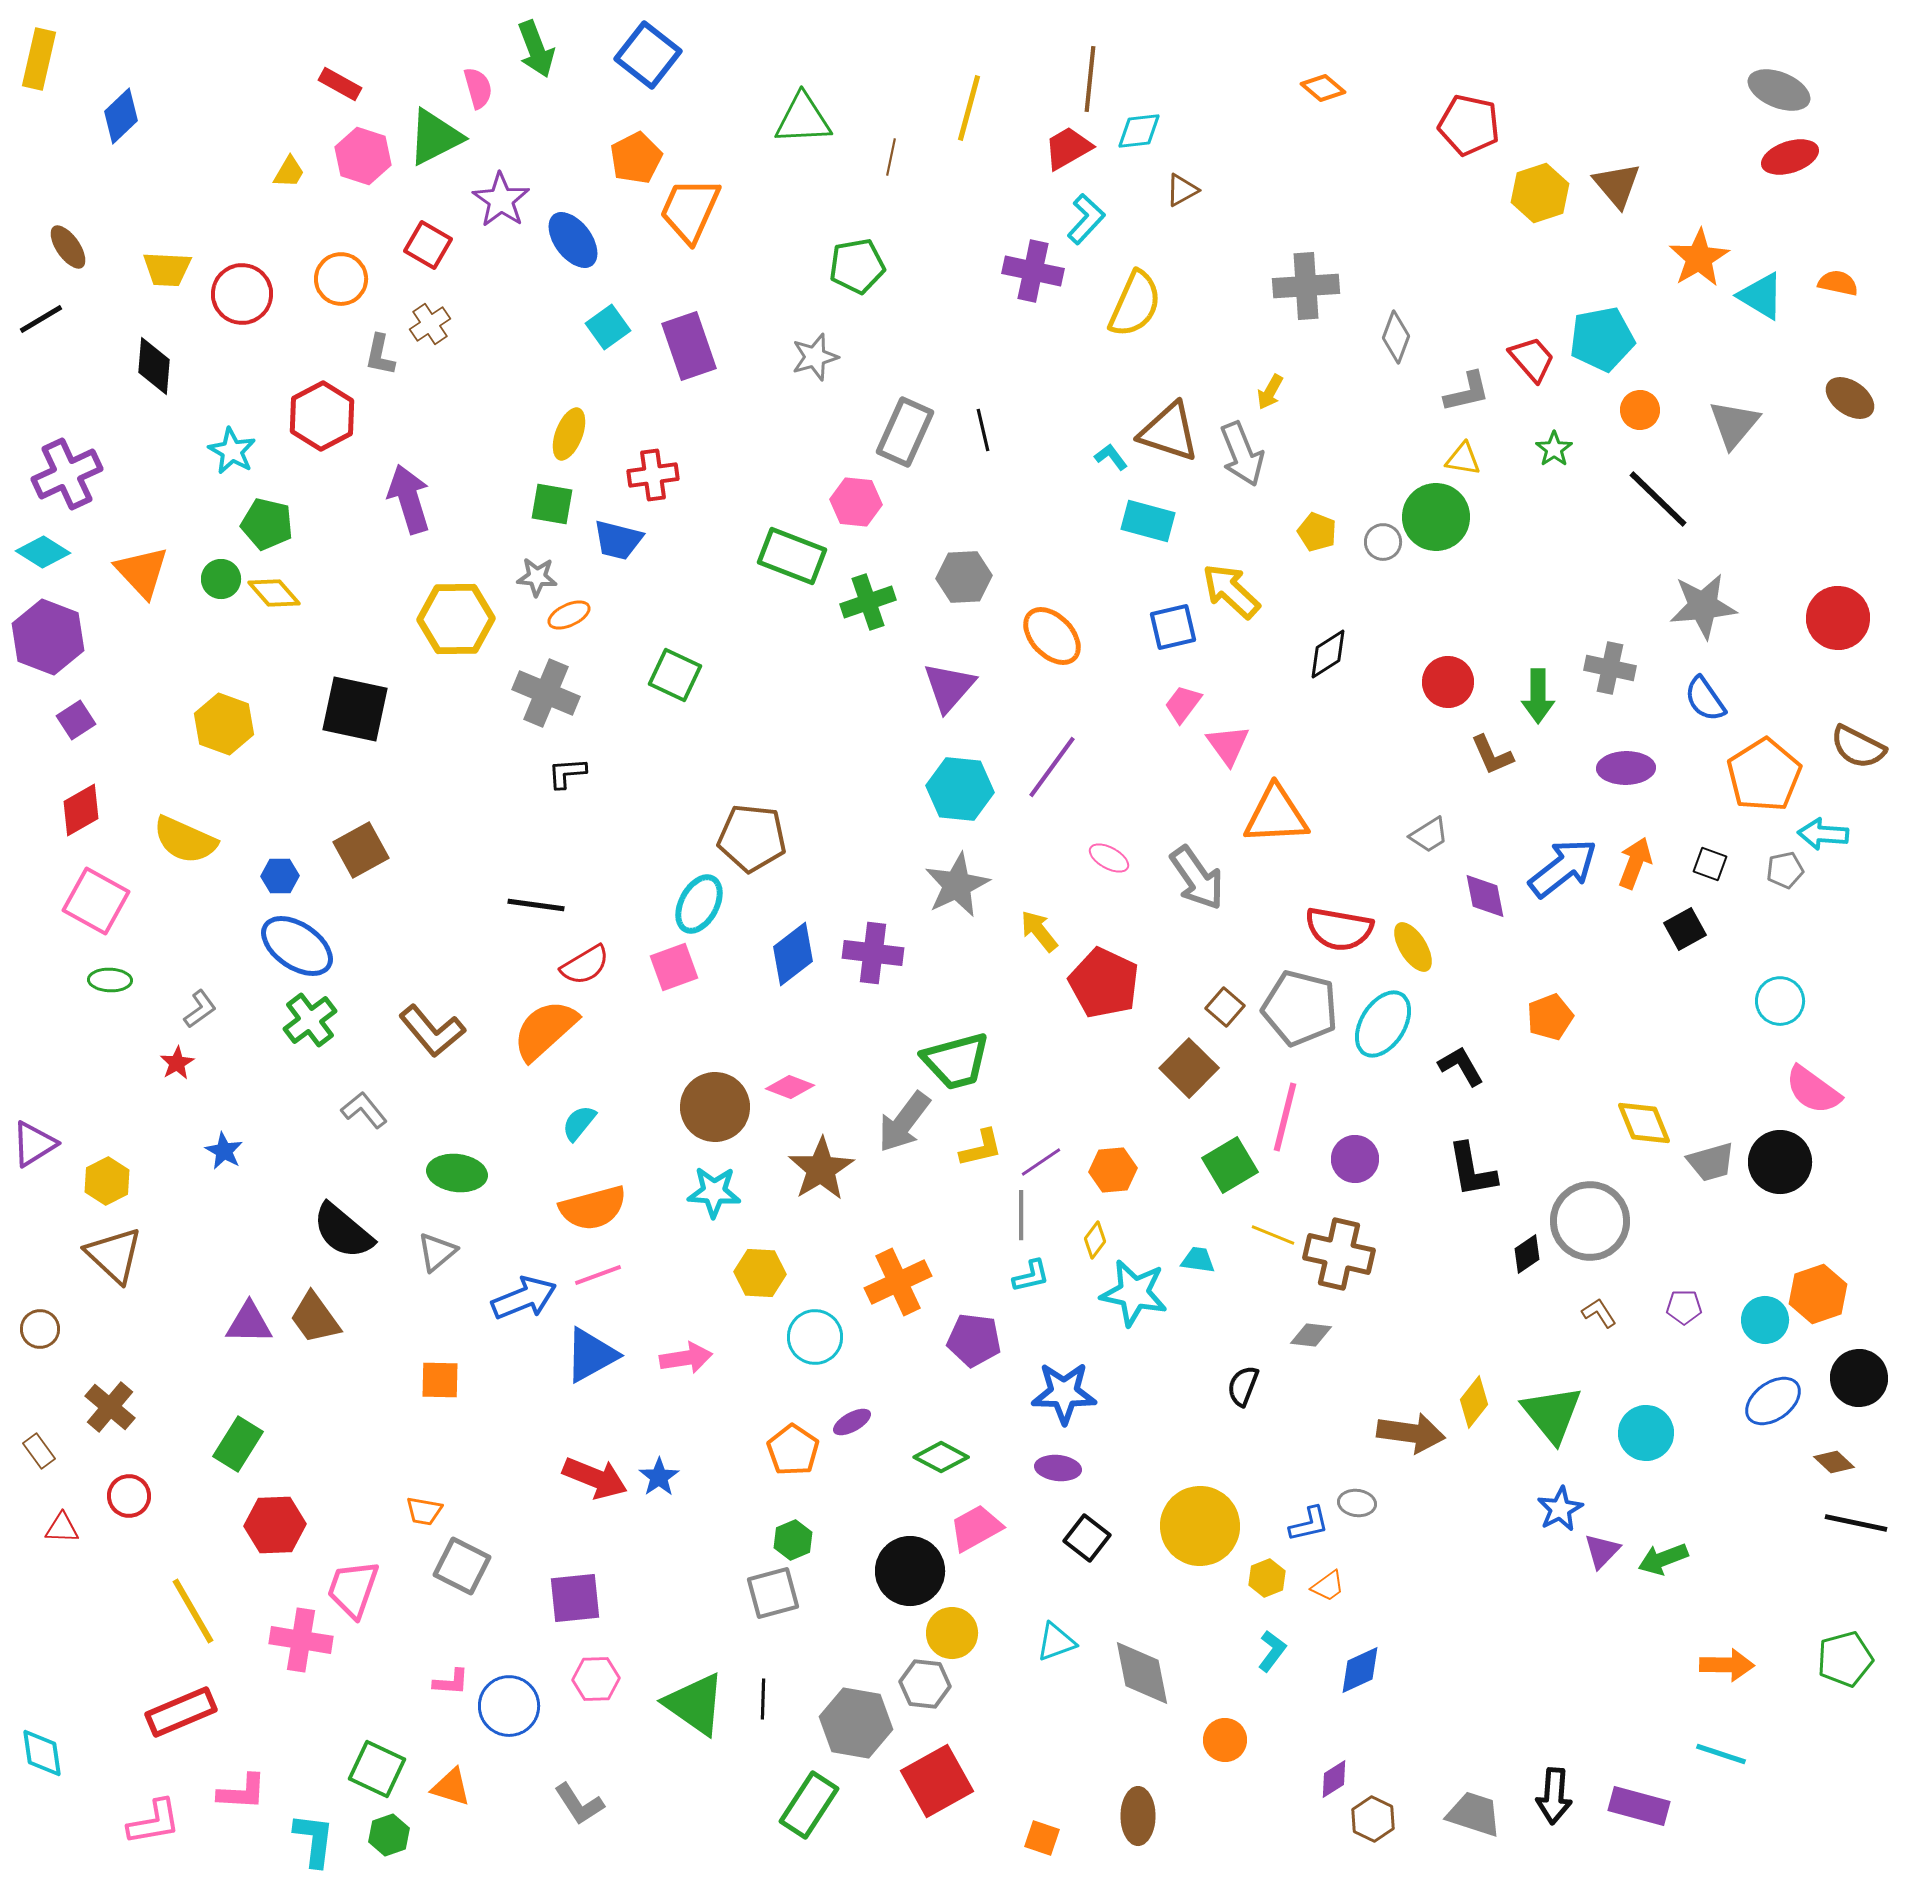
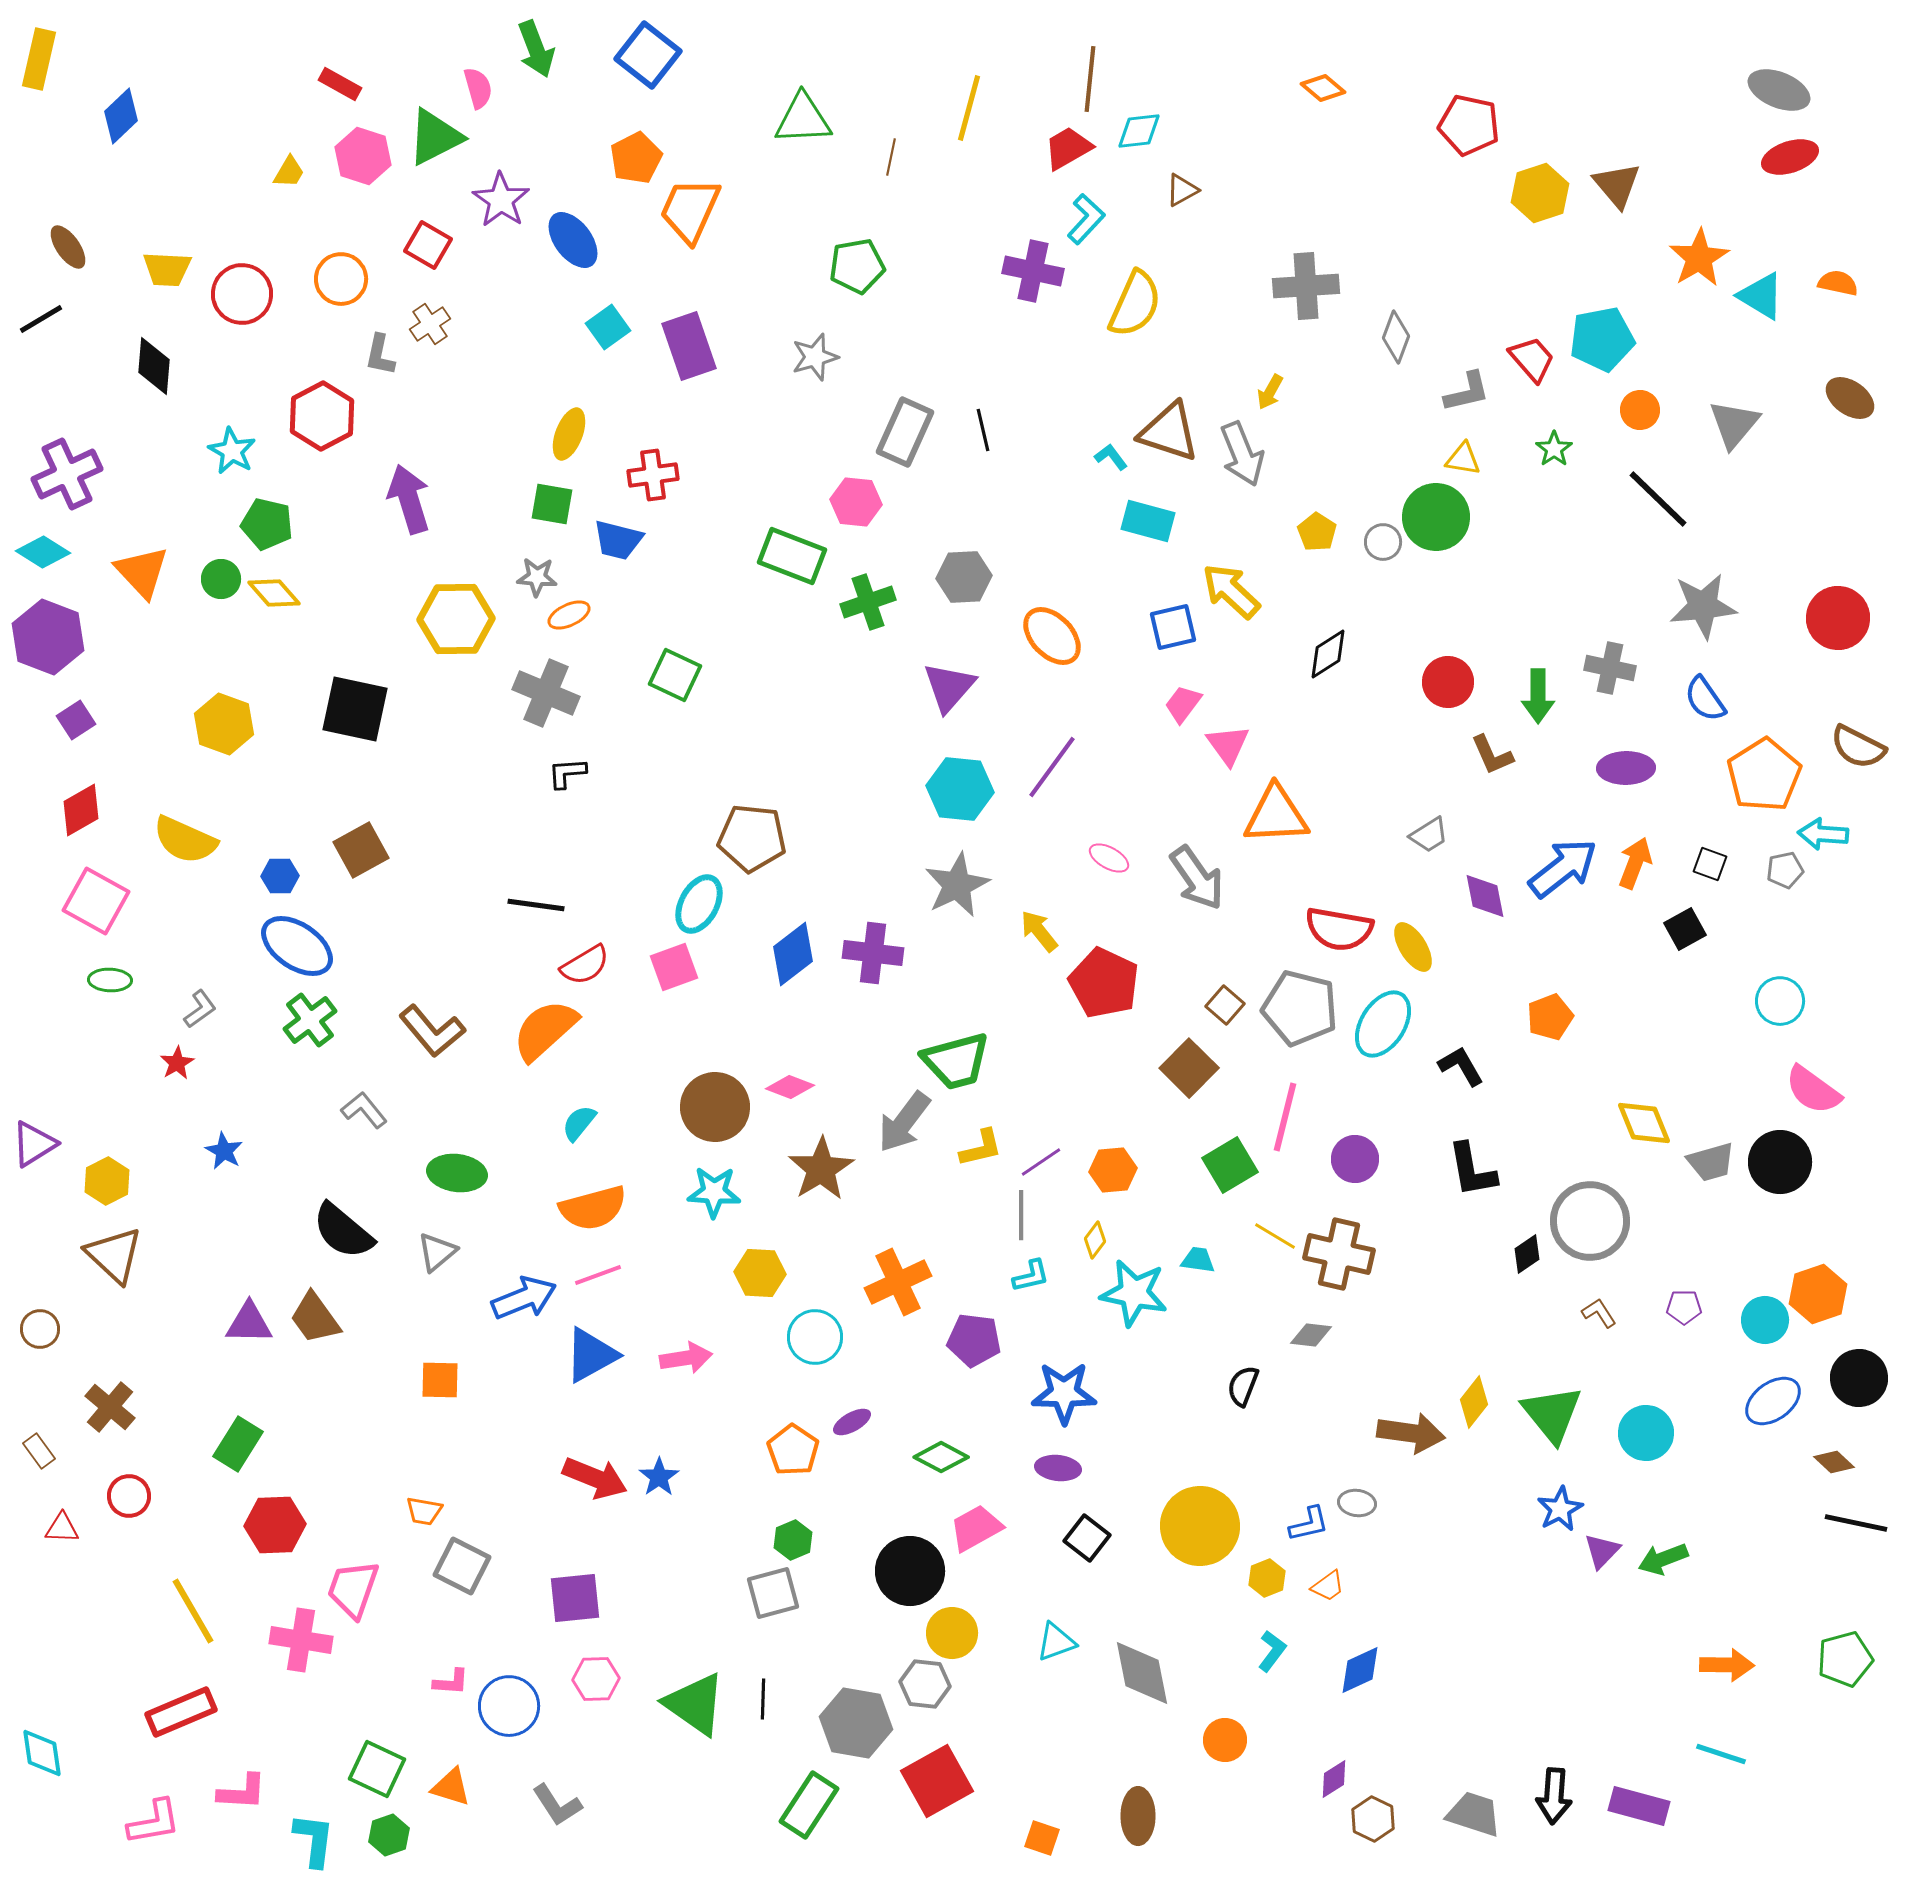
yellow pentagon at (1317, 532): rotated 12 degrees clockwise
brown square at (1225, 1007): moved 2 px up
yellow line at (1273, 1235): moved 2 px right, 1 px down; rotated 9 degrees clockwise
gray L-shape at (579, 1804): moved 22 px left, 1 px down
